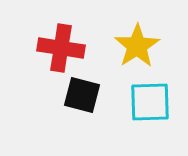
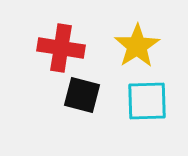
cyan square: moved 3 px left, 1 px up
